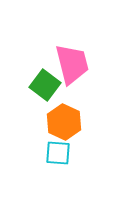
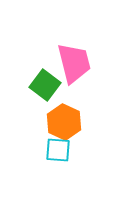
pink trapezoid: moved 2 px right, 1 px up
cyan square: moved 3 px up
